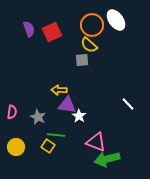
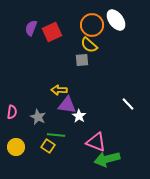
purple semicircle: moved 2 px right, 1 px up; rotated 140 degrees counterclockwise
